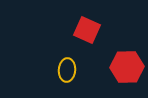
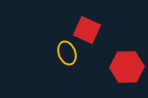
yellow ellipse: moved 17 px up; rotated 25 degrees counterclockwise
